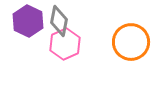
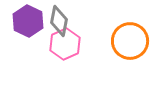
orange circle: moved 1 px left, 1 px up
